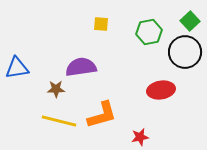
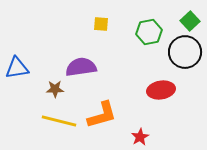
brown star: moved 1 px left
red star: rotated 18 degrees counterclockwise
